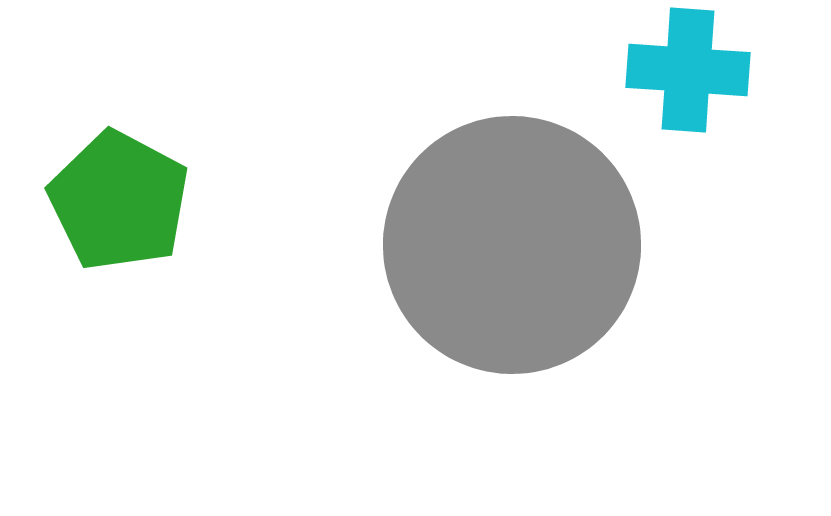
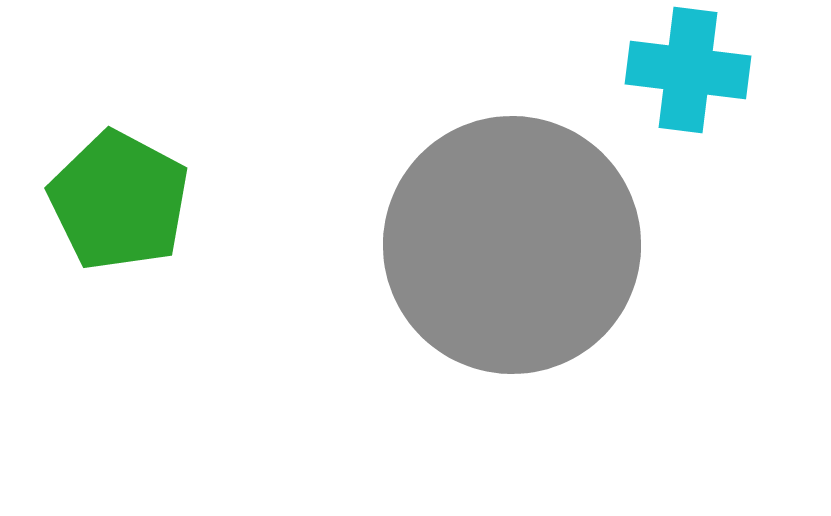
cyan cross: rotated 3 degrees clockwise
